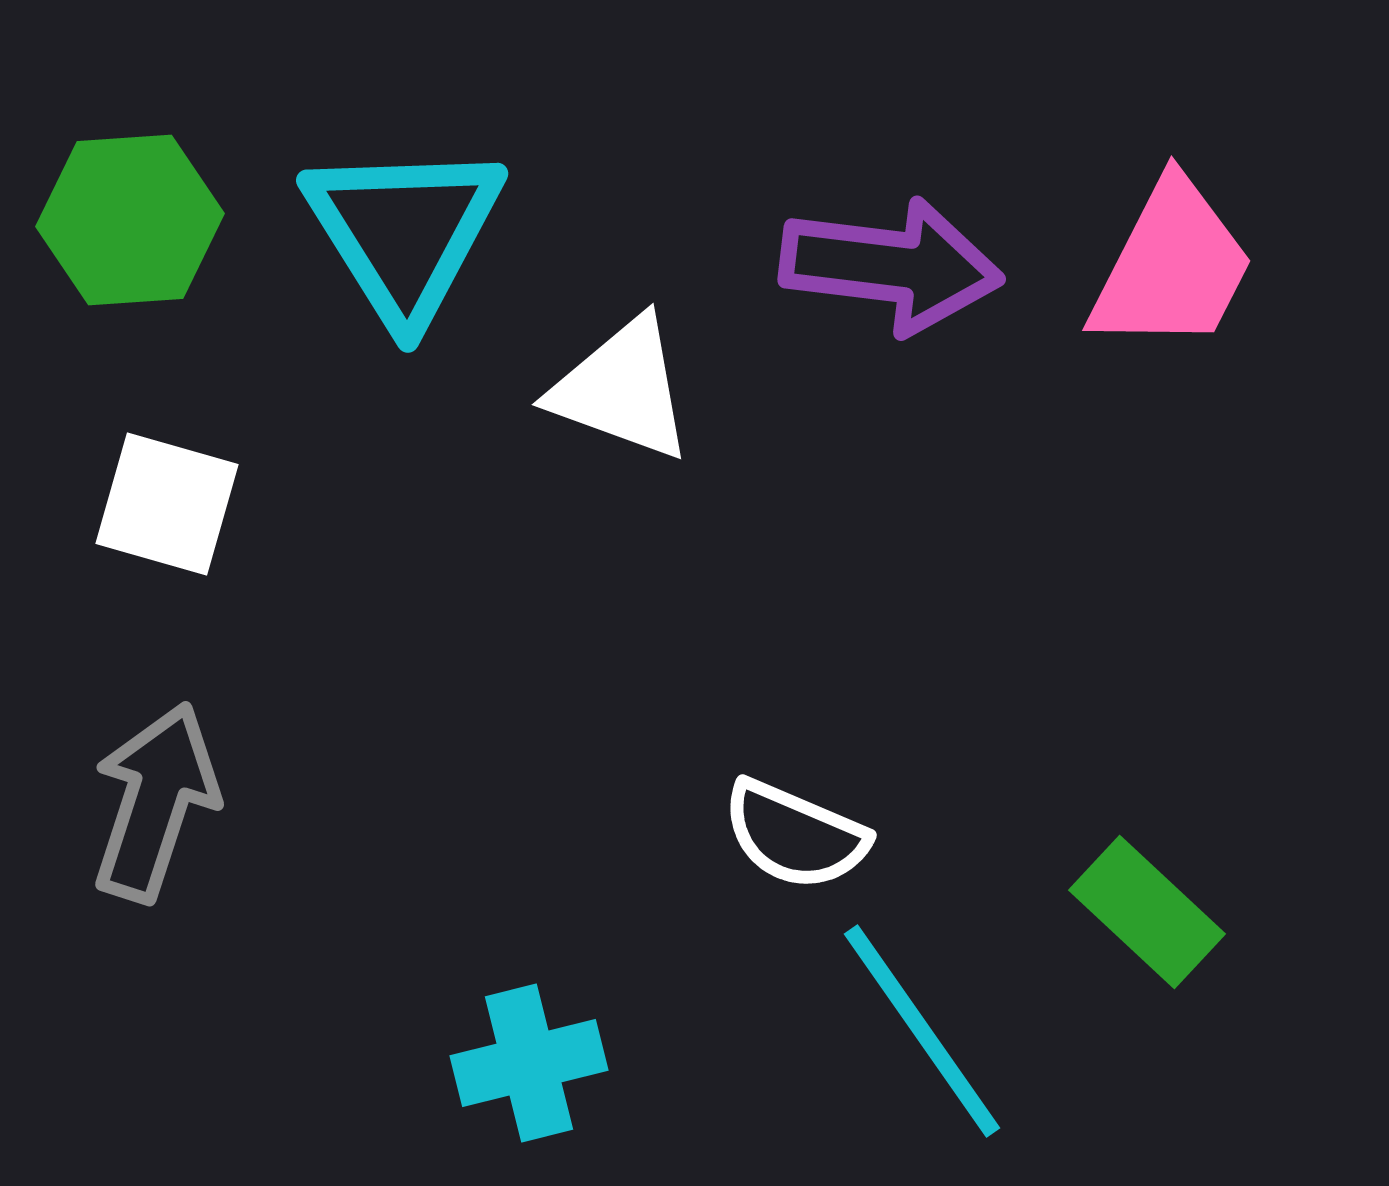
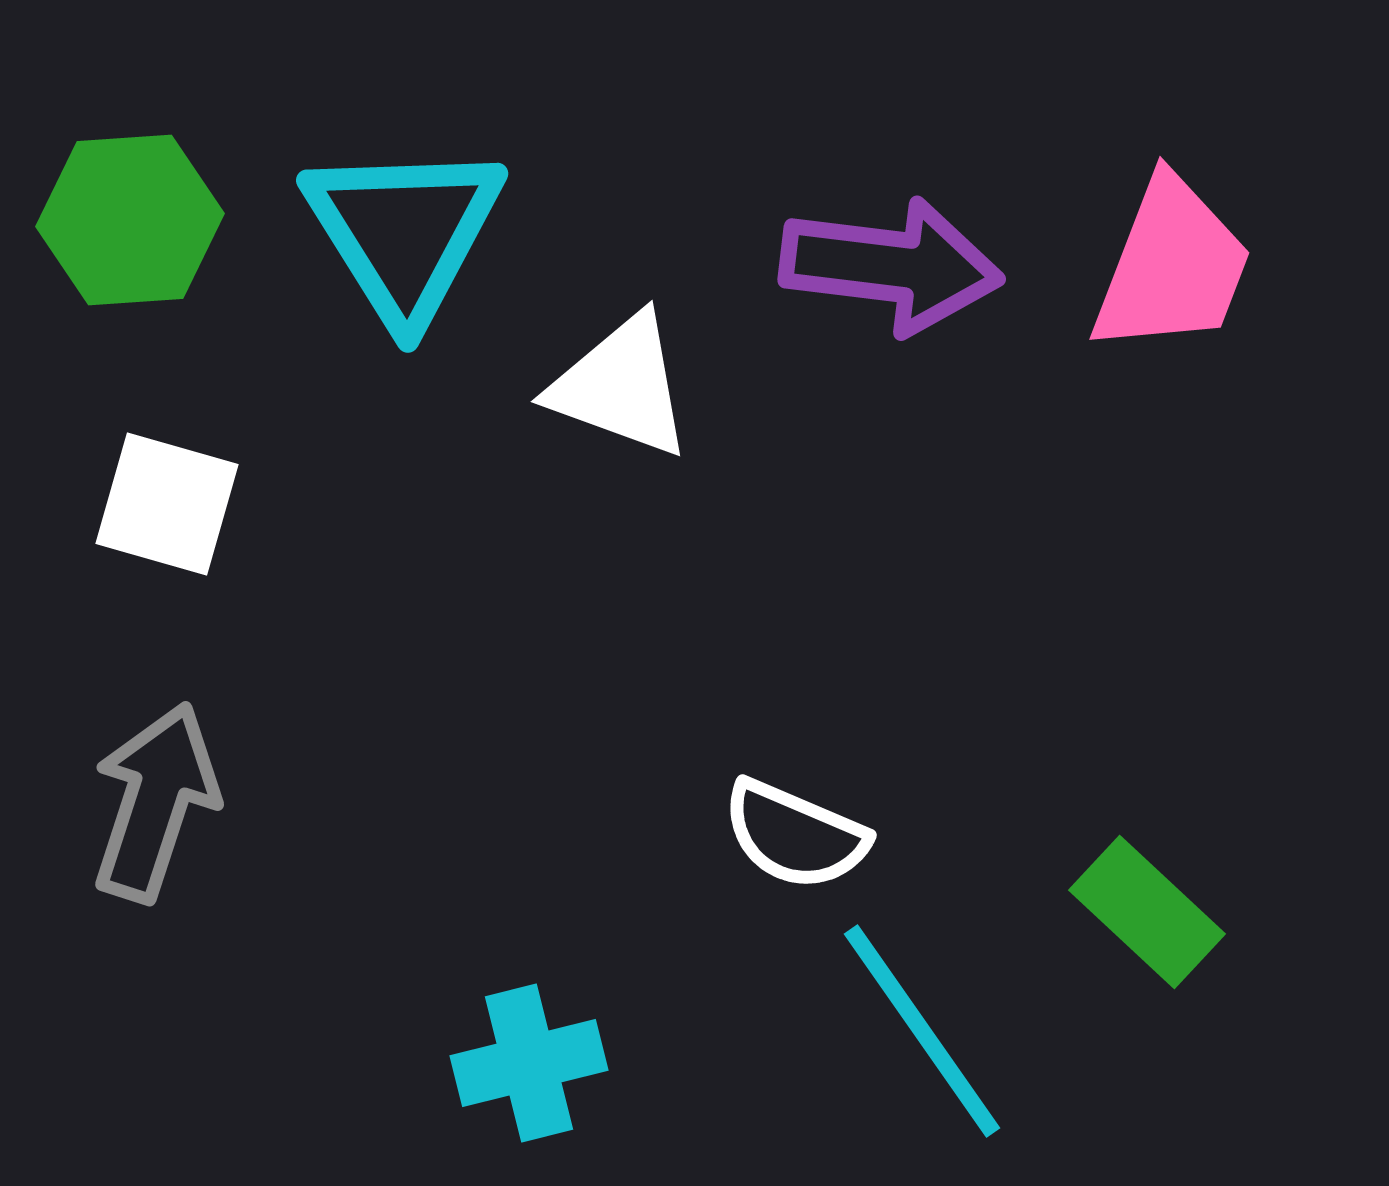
pink trapezoid: rotated 6 degrees counterclockwise
white triangle: moved 1 px left, 3 px up
